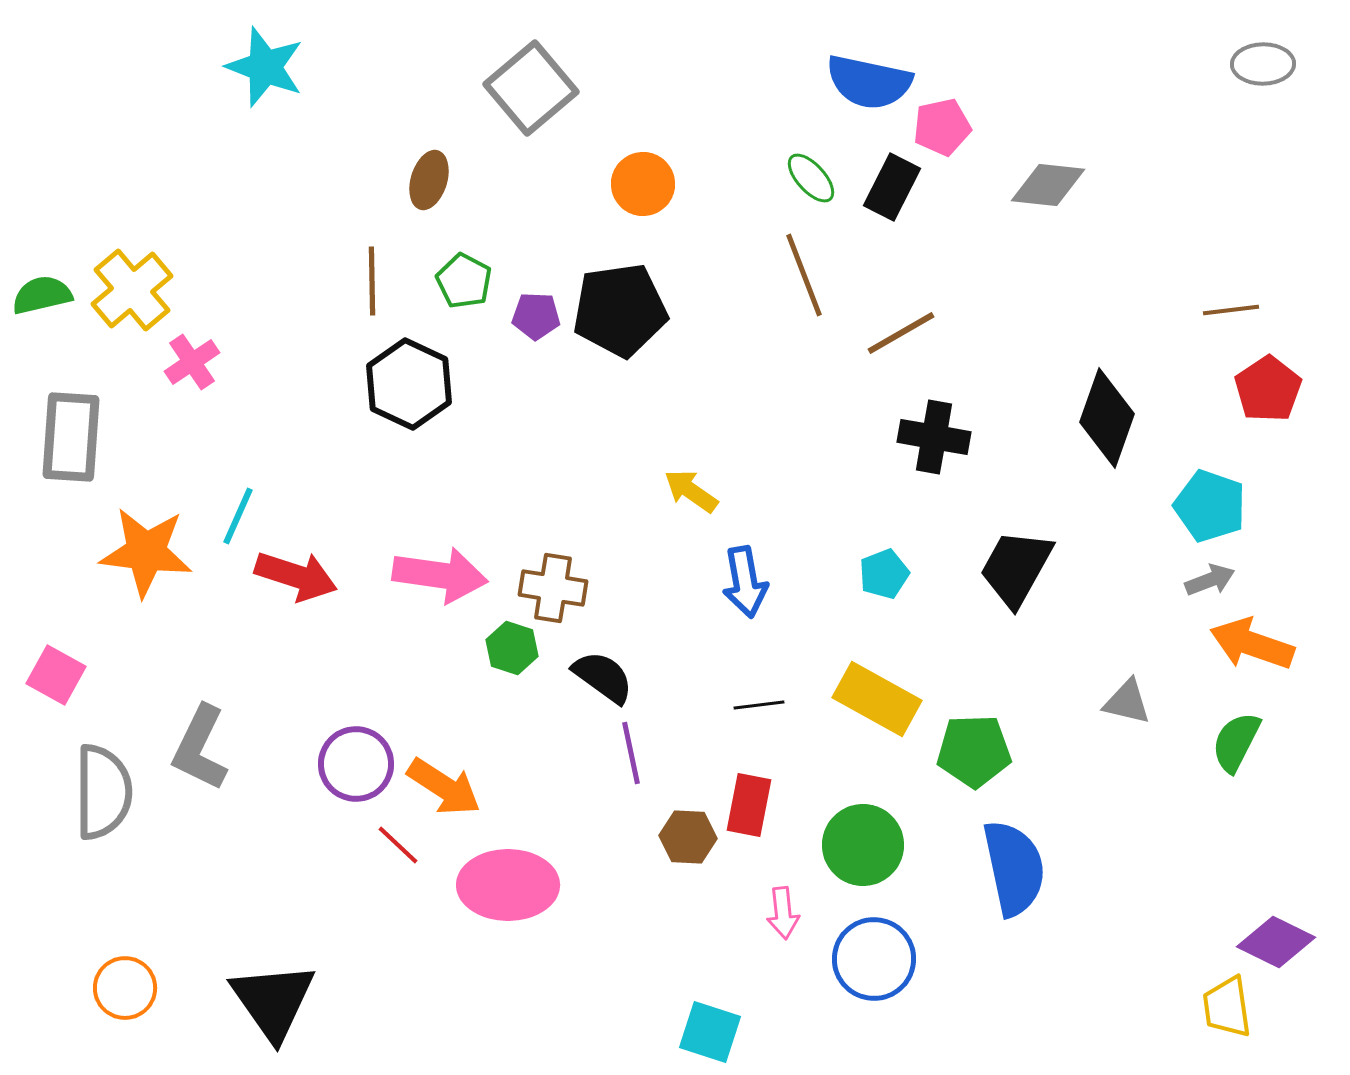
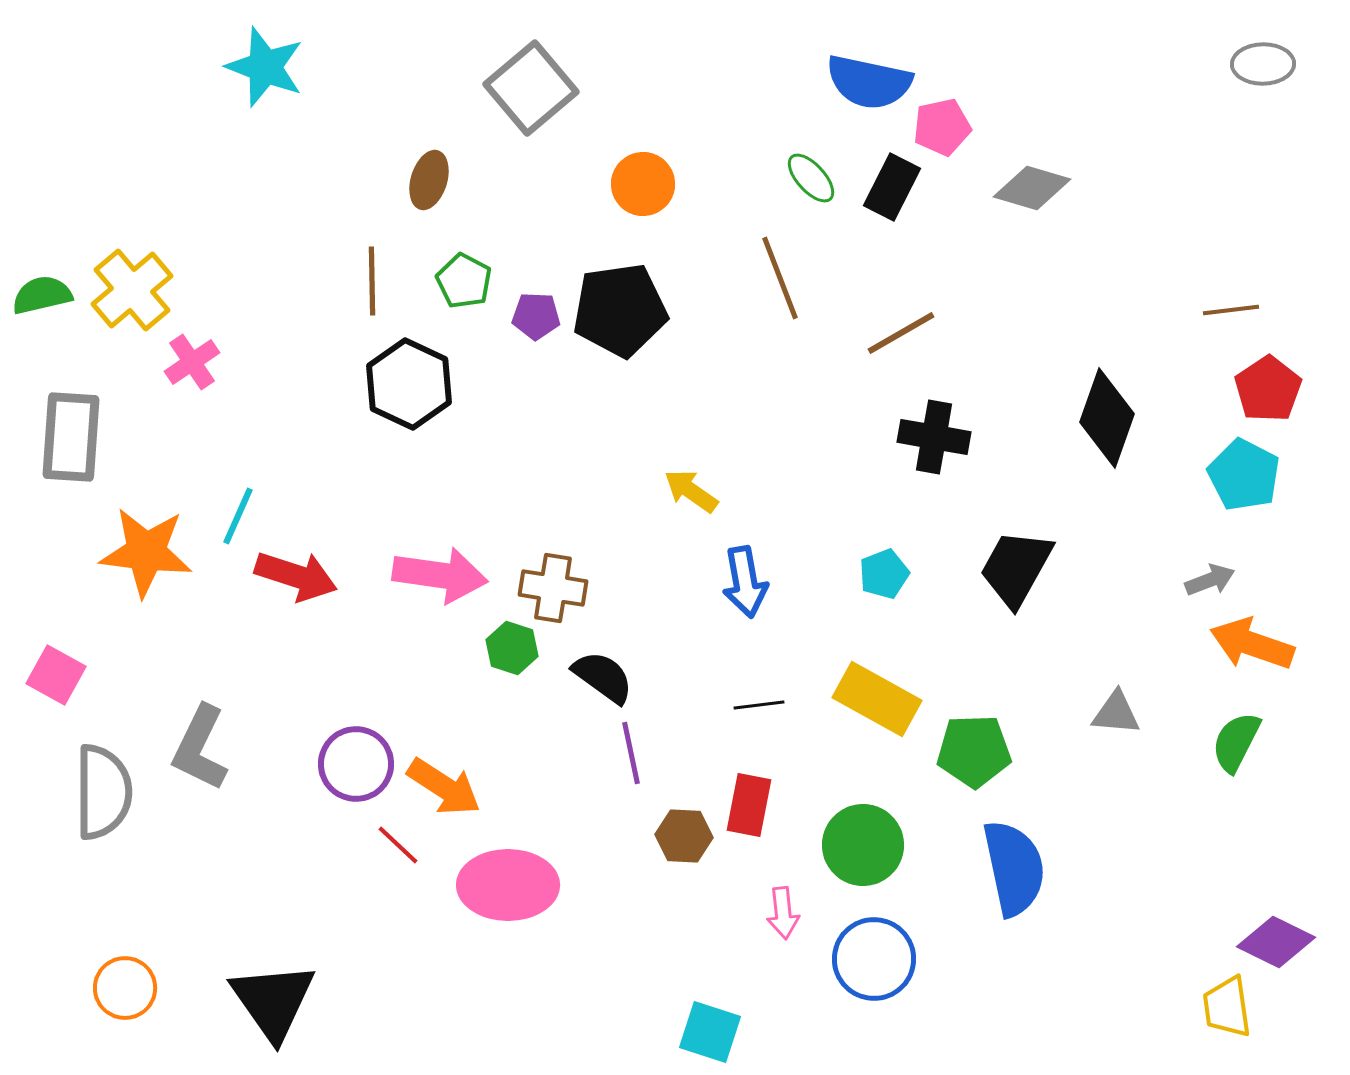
gray diamond at (1048, 185): moved 16 px left, 3 px down; rotated 10 degrees clockwise
brown line at (804, 275): moved 24 px left, 3 px down
cyan pentagon at (1210, 506): moved 34 px right, 31 px up; rotated 8 degrees clockwise
gray triangle at (1127, 702): moved 11 px left, 11 px down; rotated 8 degrees counterclockwise
brown hexagon at (688, 837): moved 4 px left, 1 px up
